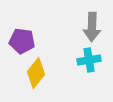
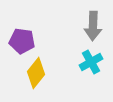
gray arrow: moved 1 px right, 1 px up
cyan cross: moved 2 px right, 2 px down; rotated 20 degrees counterclockwise
